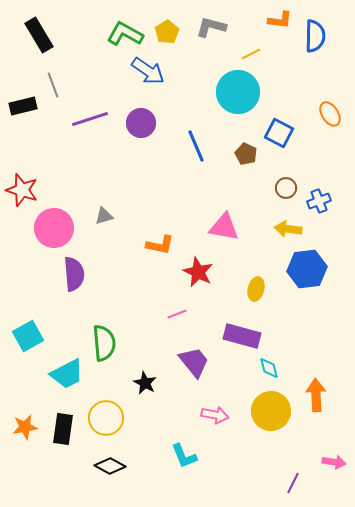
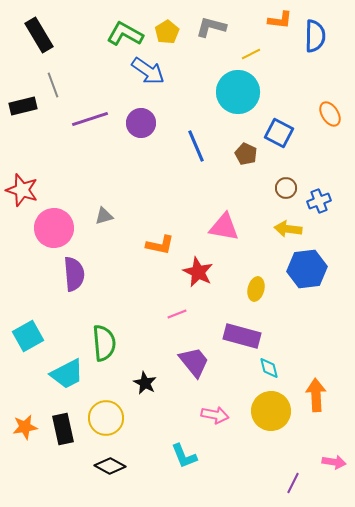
black rectangle at (63, 429): rotated 20 degrees counterclockwise
